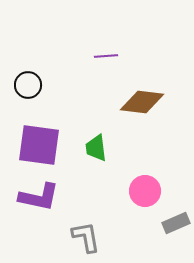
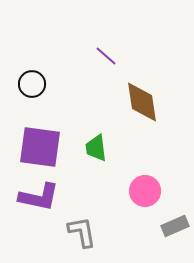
purple line: rotated 45 degrees clockwise
black circle: moved 4 px right, 1 px up
brown diamond: rotated 75 degrees clockwise
purple square: moved 1 px right, 2 px down
gray rectangle: moved 1 px left, 3 px down
gray L-shape: moved 4 px left, 5 px up
